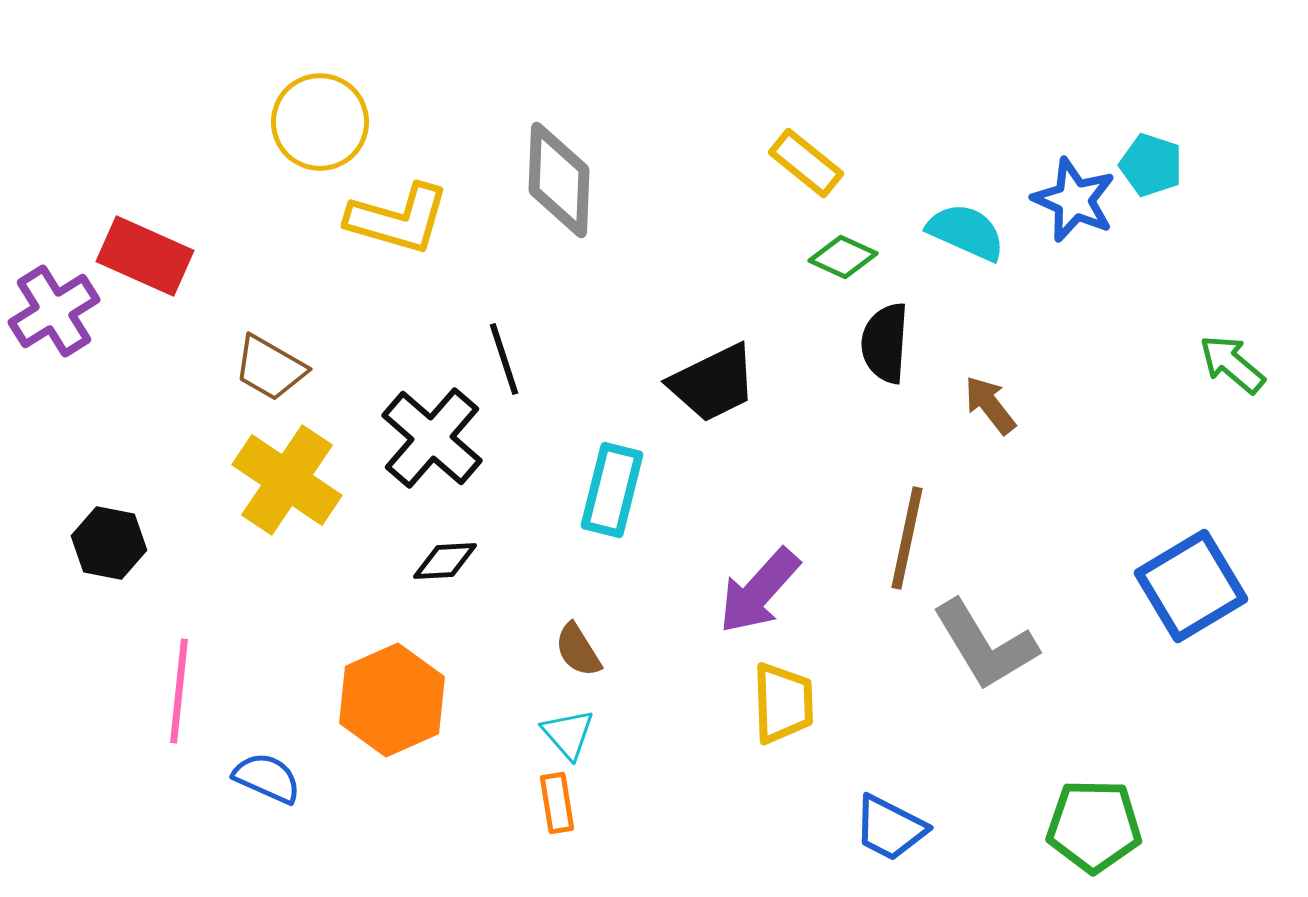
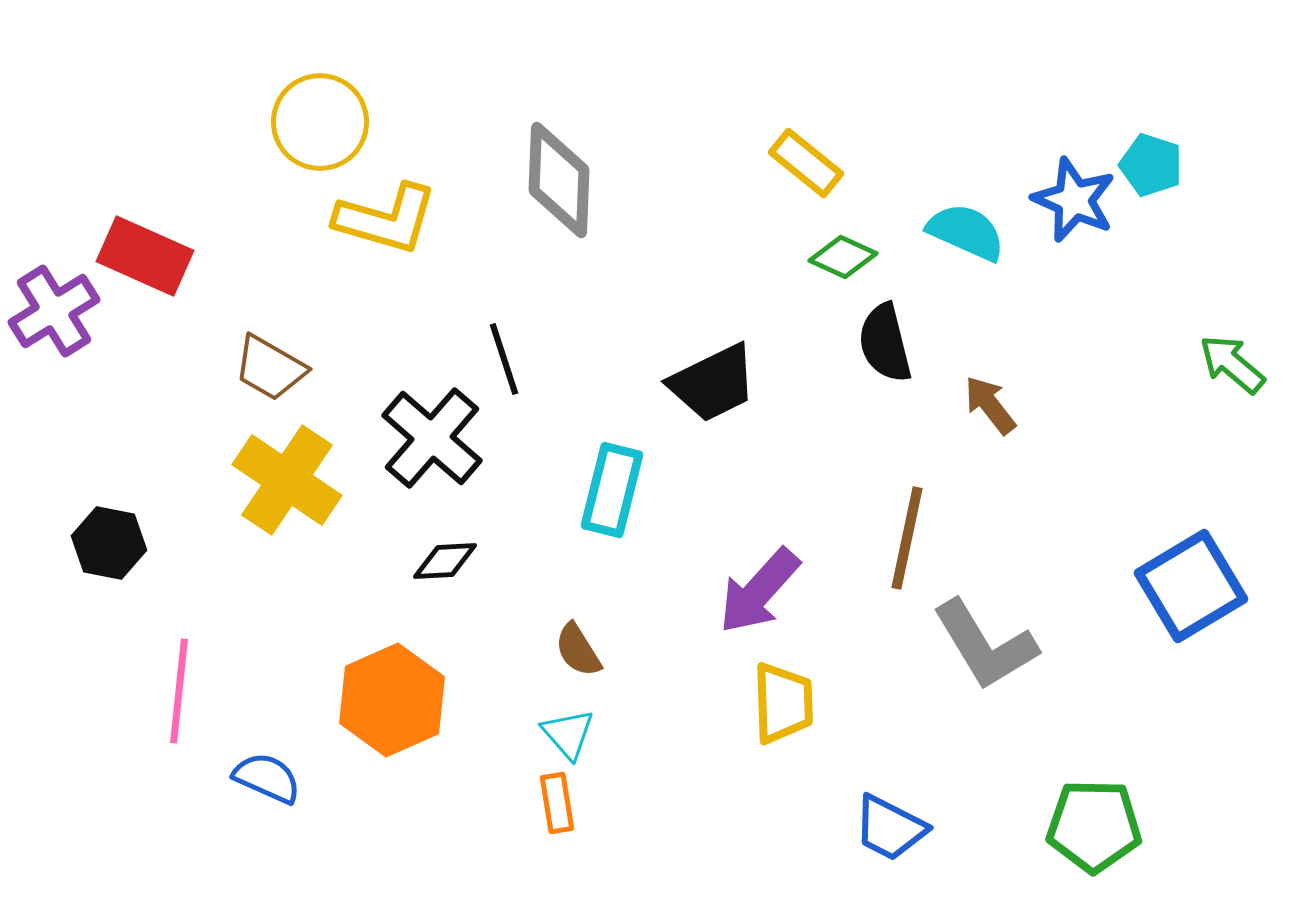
yellow L-shape: moved 12 px left
black semicircle: rotated 18 degrees counterclockwise
